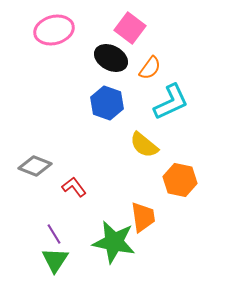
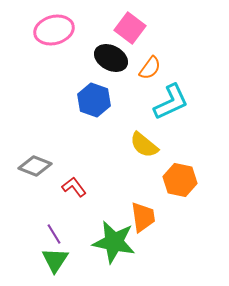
blue hexagon: moved 13 px left, 3 px up
